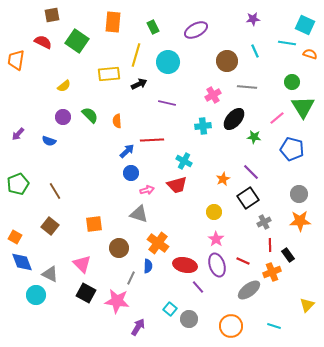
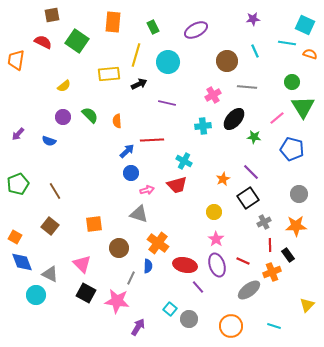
orange star at (300, 221): moved 4 px left, 5 px down
